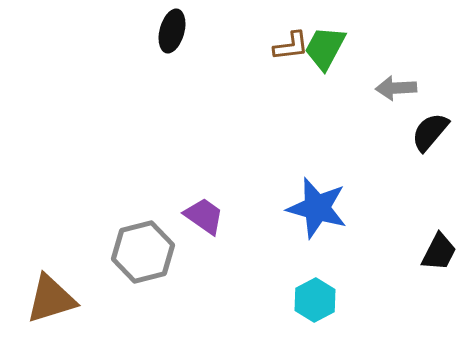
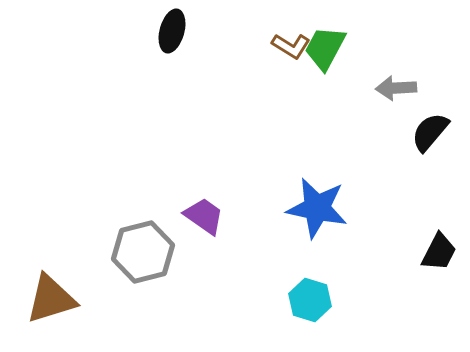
brown L-shape: rotated 39 degrees clockwise
blue star: rotated 4 degrees counterclockwise
cyan hexagon: moved 5 px left; rotated 15 degrees counterclockwise
